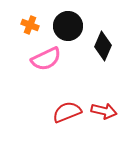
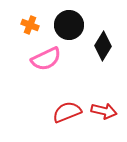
black circle: moved 1 px right, 1 px up
black diamond: rotated 8 degrees clockwise
